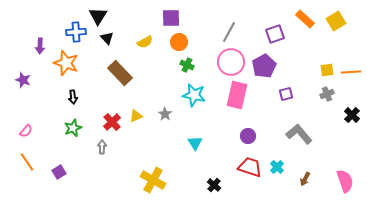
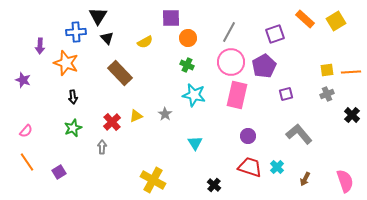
orange circle at (179, 42): moved 9 px right, 4 px up
